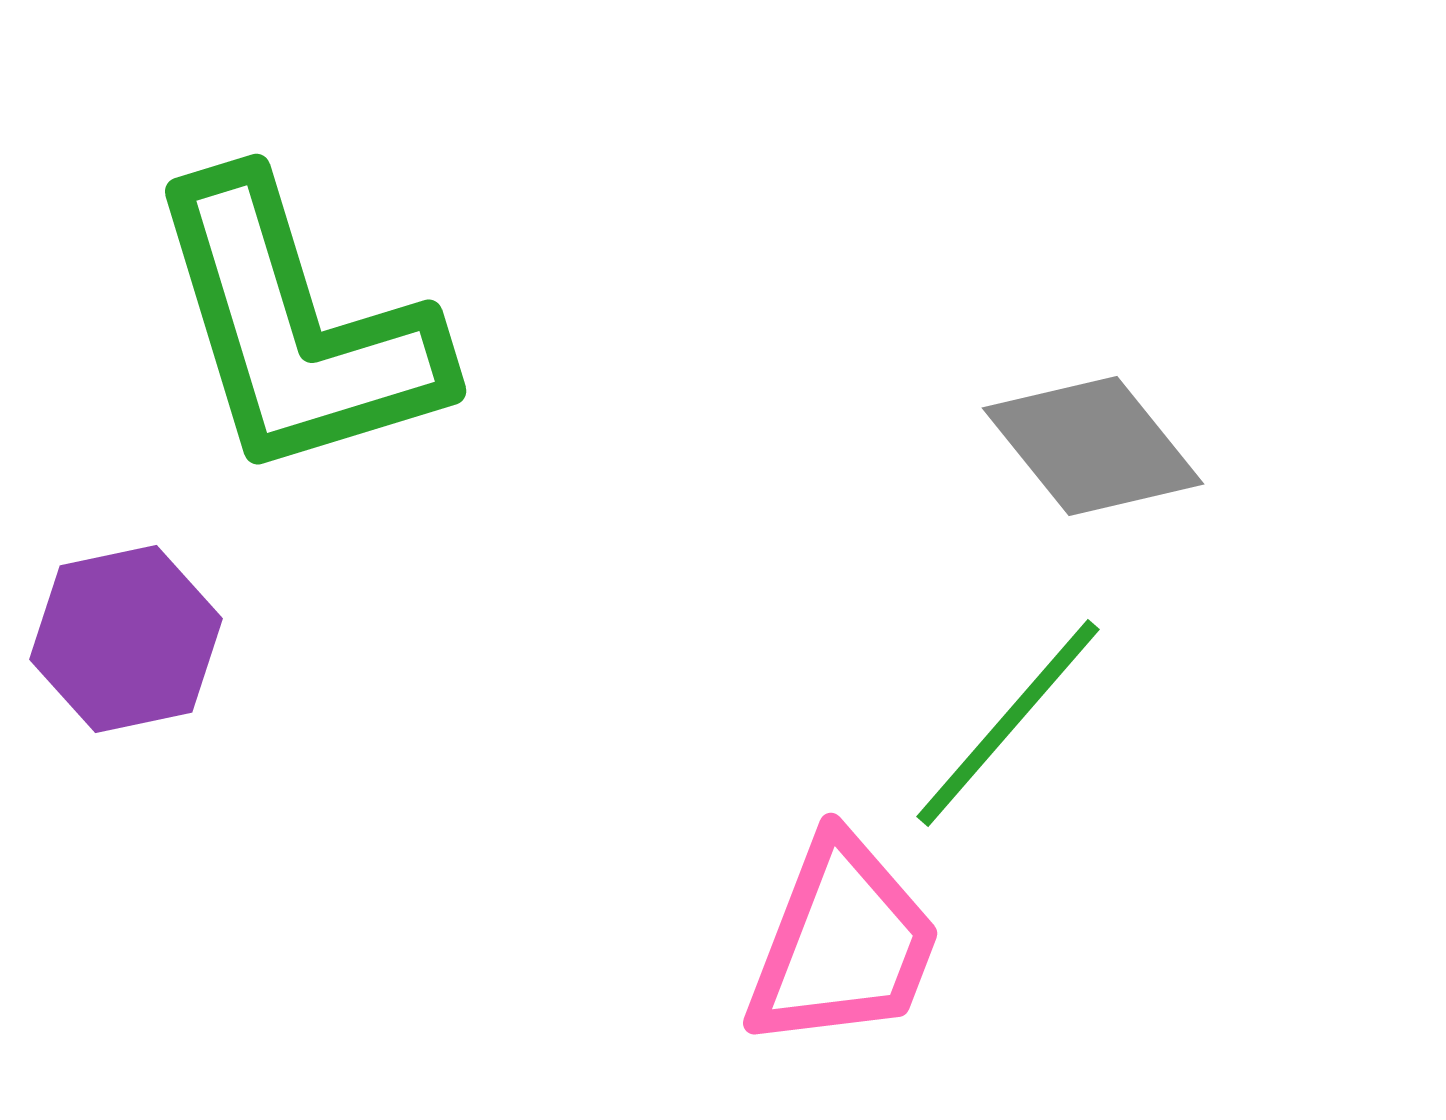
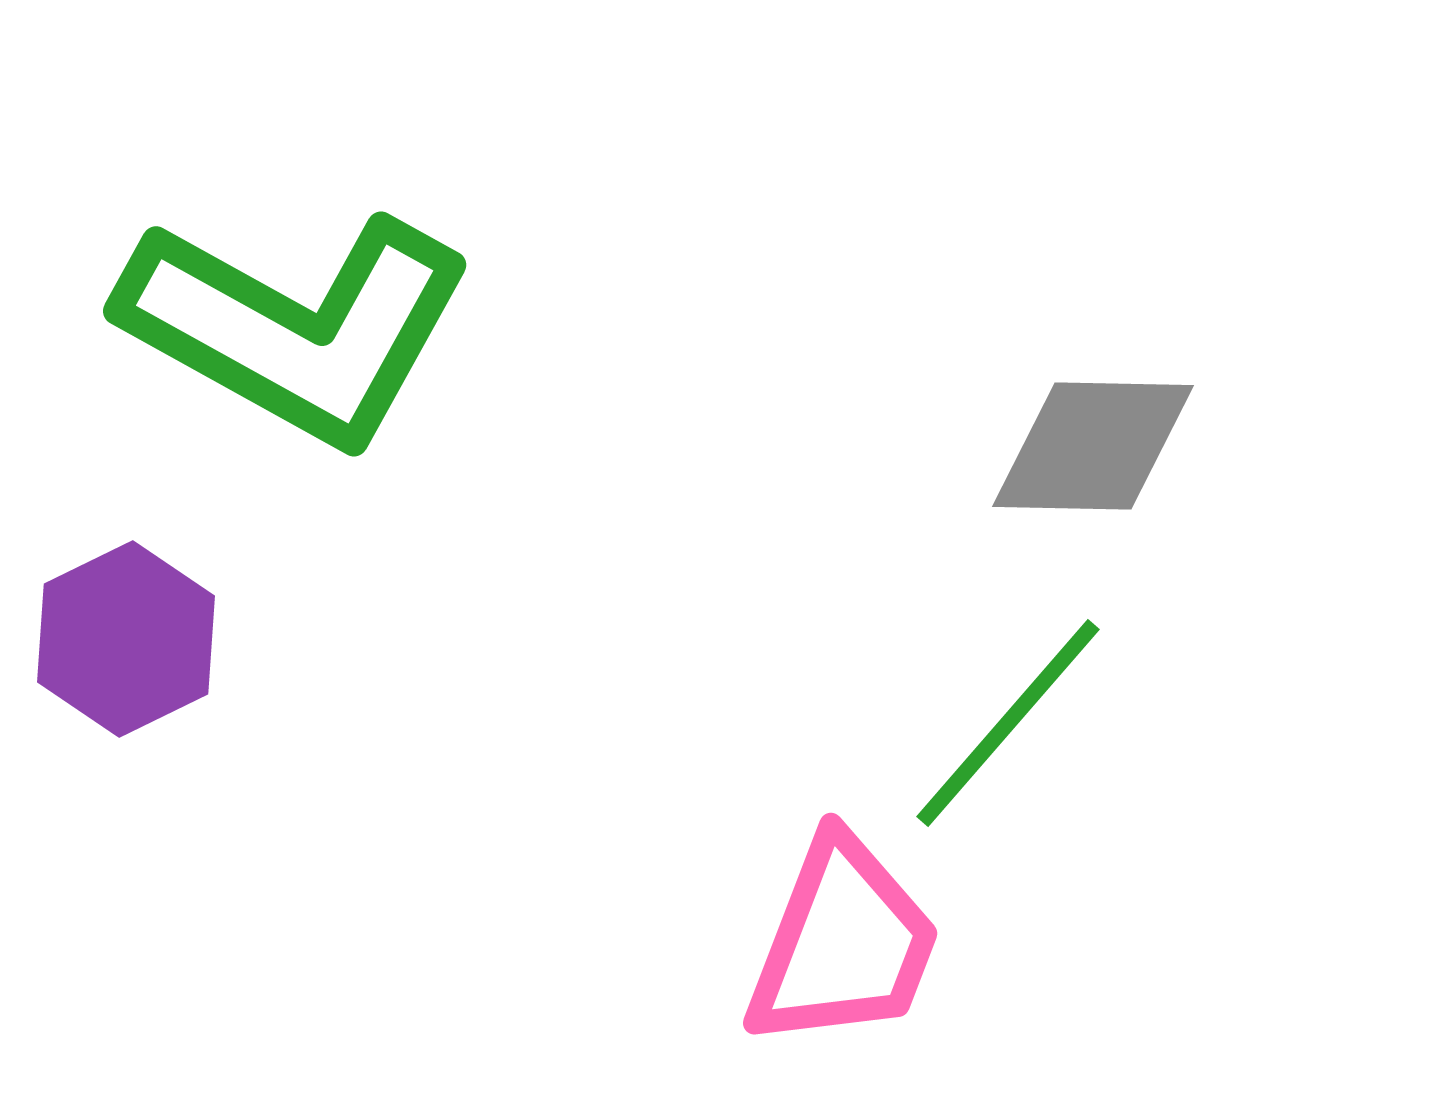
green L-shape: rotated 44 degrees counterclockwise
gray diamond: rotated 50 degrees counterclockwise
purple hexagon: rotated 14 degrees counterclockwise
